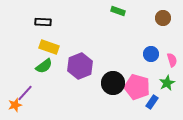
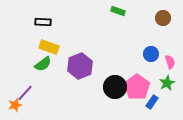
pink semicircle: moved 2 px left, 2 px down
green semicircle: moved 1 px left, 2 px up
black circle: moved 2 px right, 4 px down
pink pentagon: rotated 20 degrees clockwise
